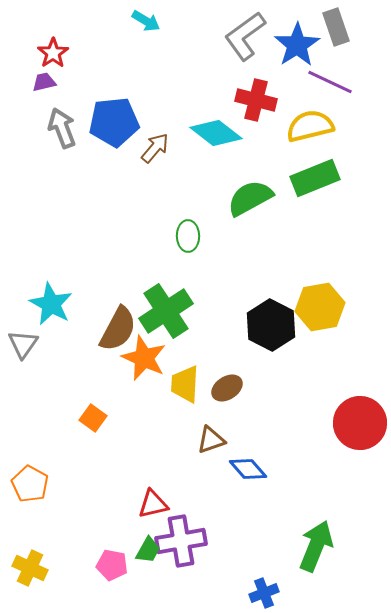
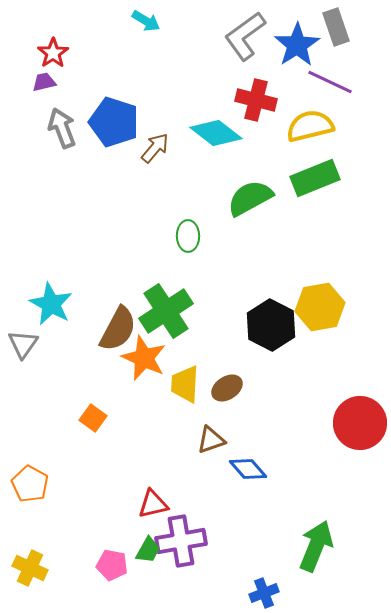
blue pentagon: rotated 24 degrees clockwise
